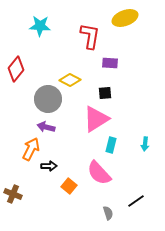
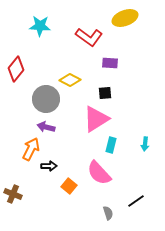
red L-shape: moved 1 px left, 1 px down; rotated 116 degrees clockwise
gray circle: moved 2 px left
